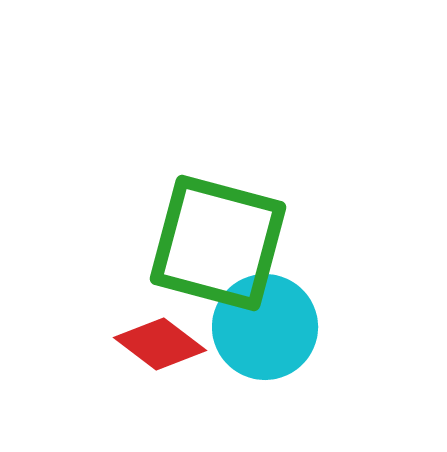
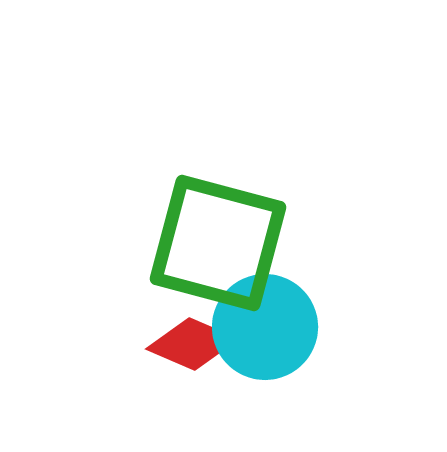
red diamond: moved 32 px right; rotated 14 degrees counterclockwise
